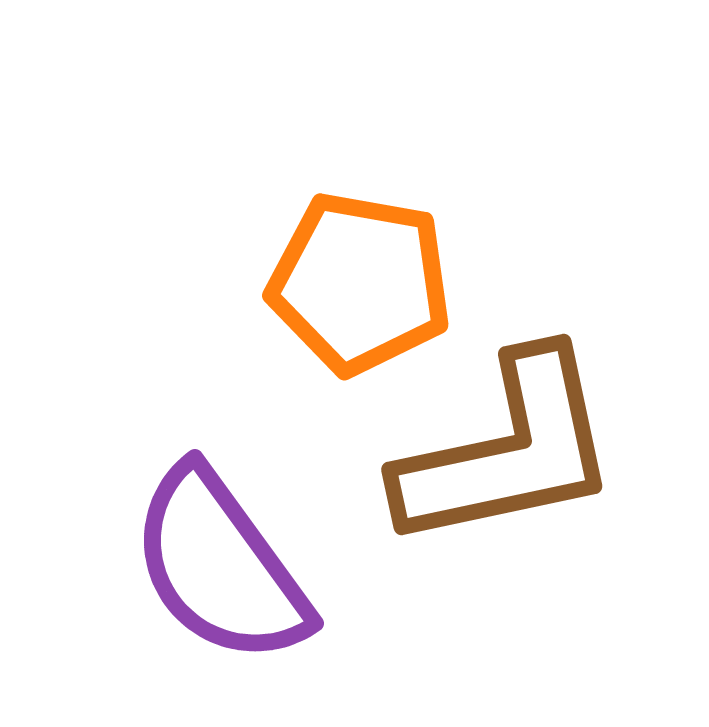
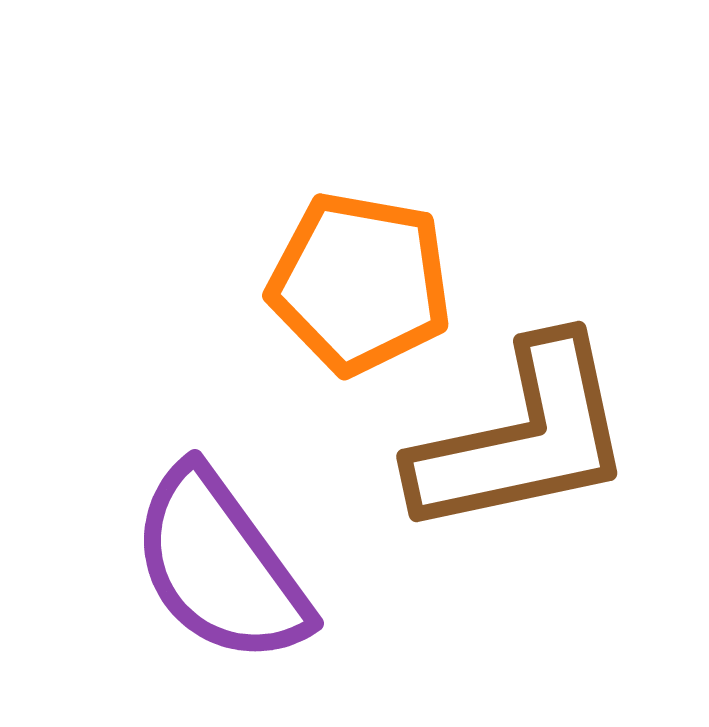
brown L-shape: moved 15 px right, 13 px up
